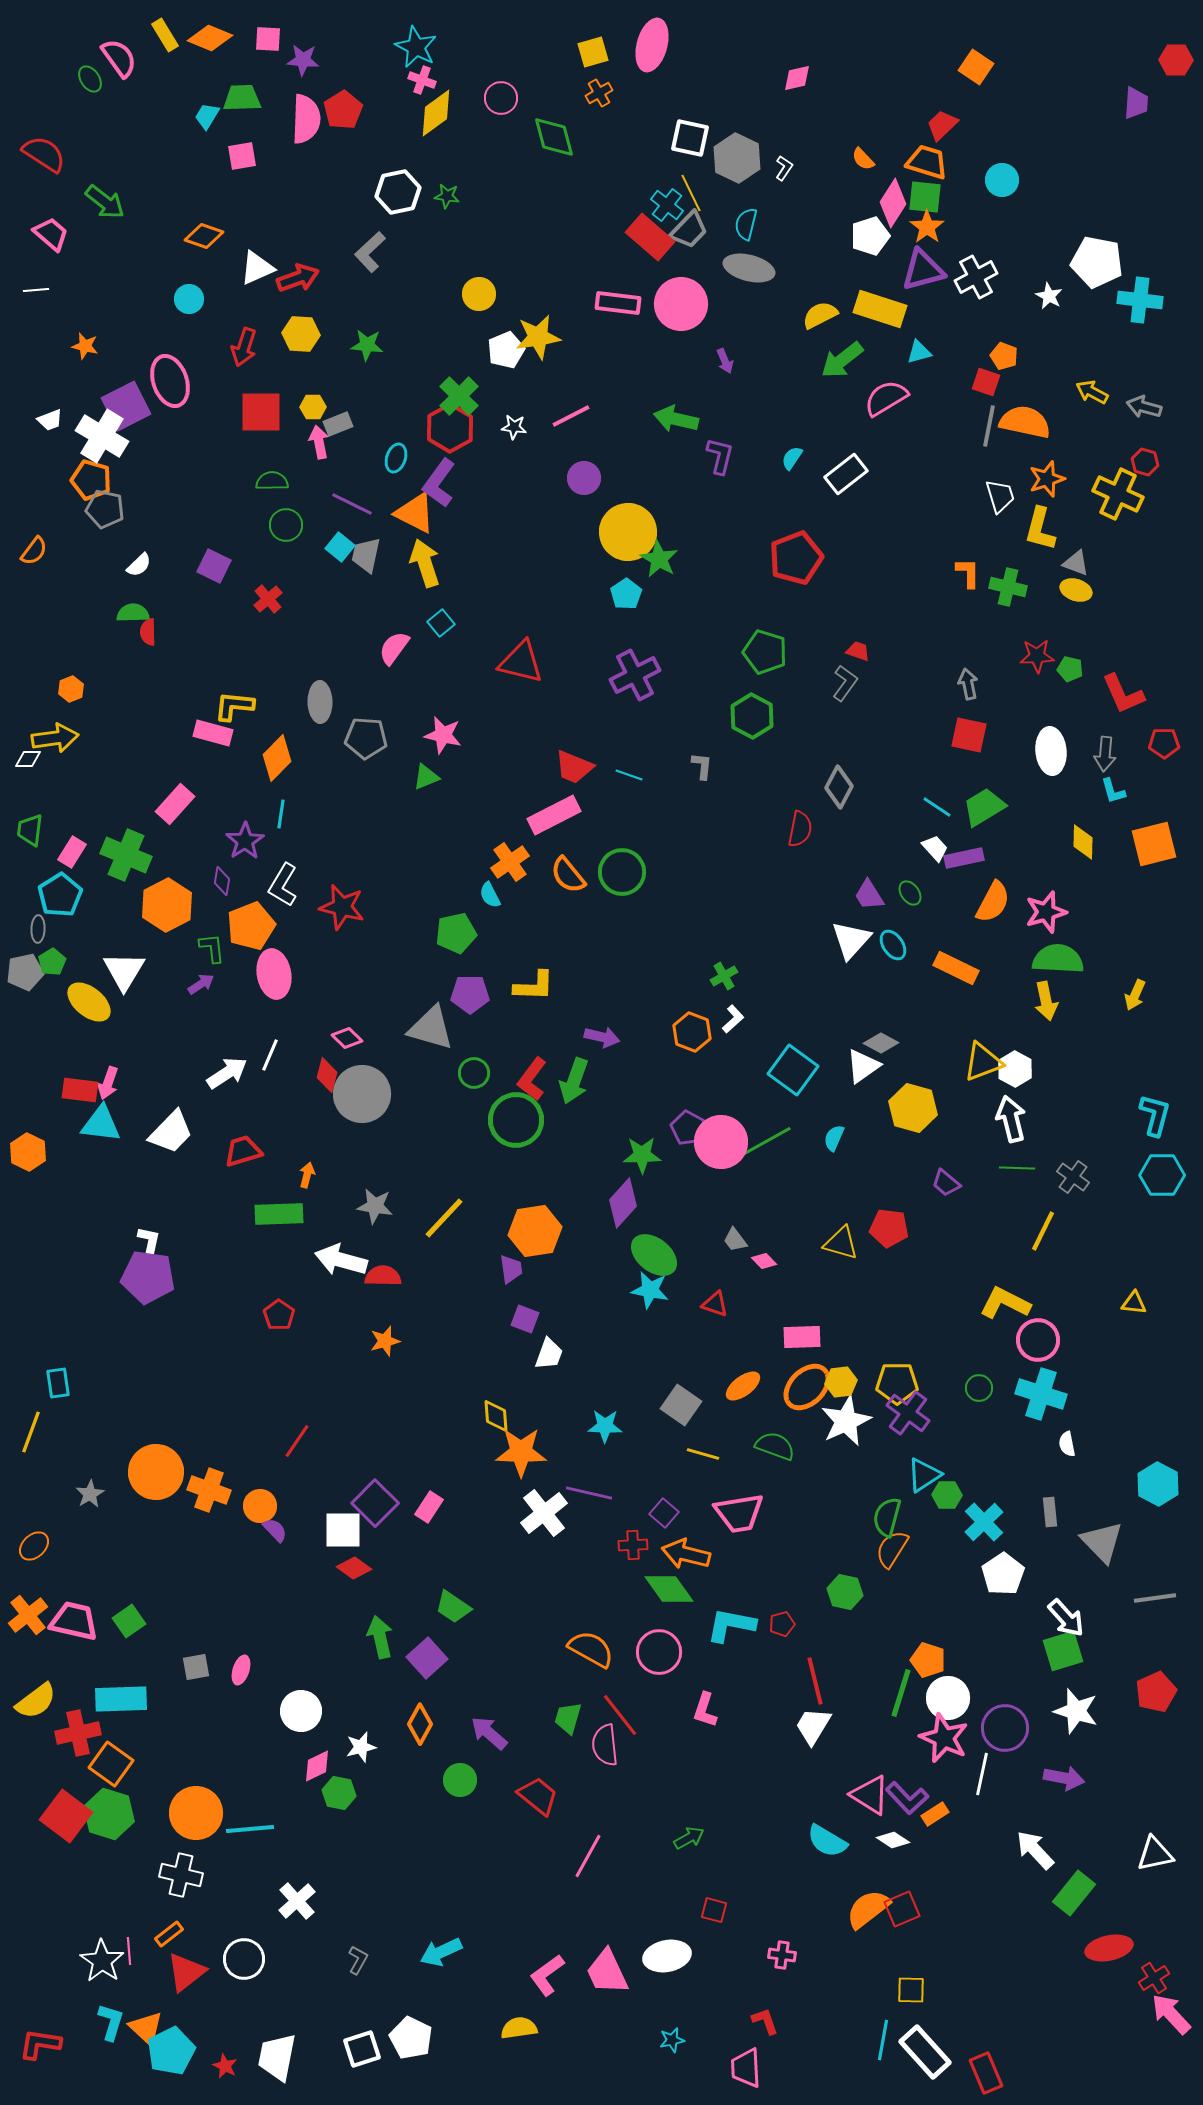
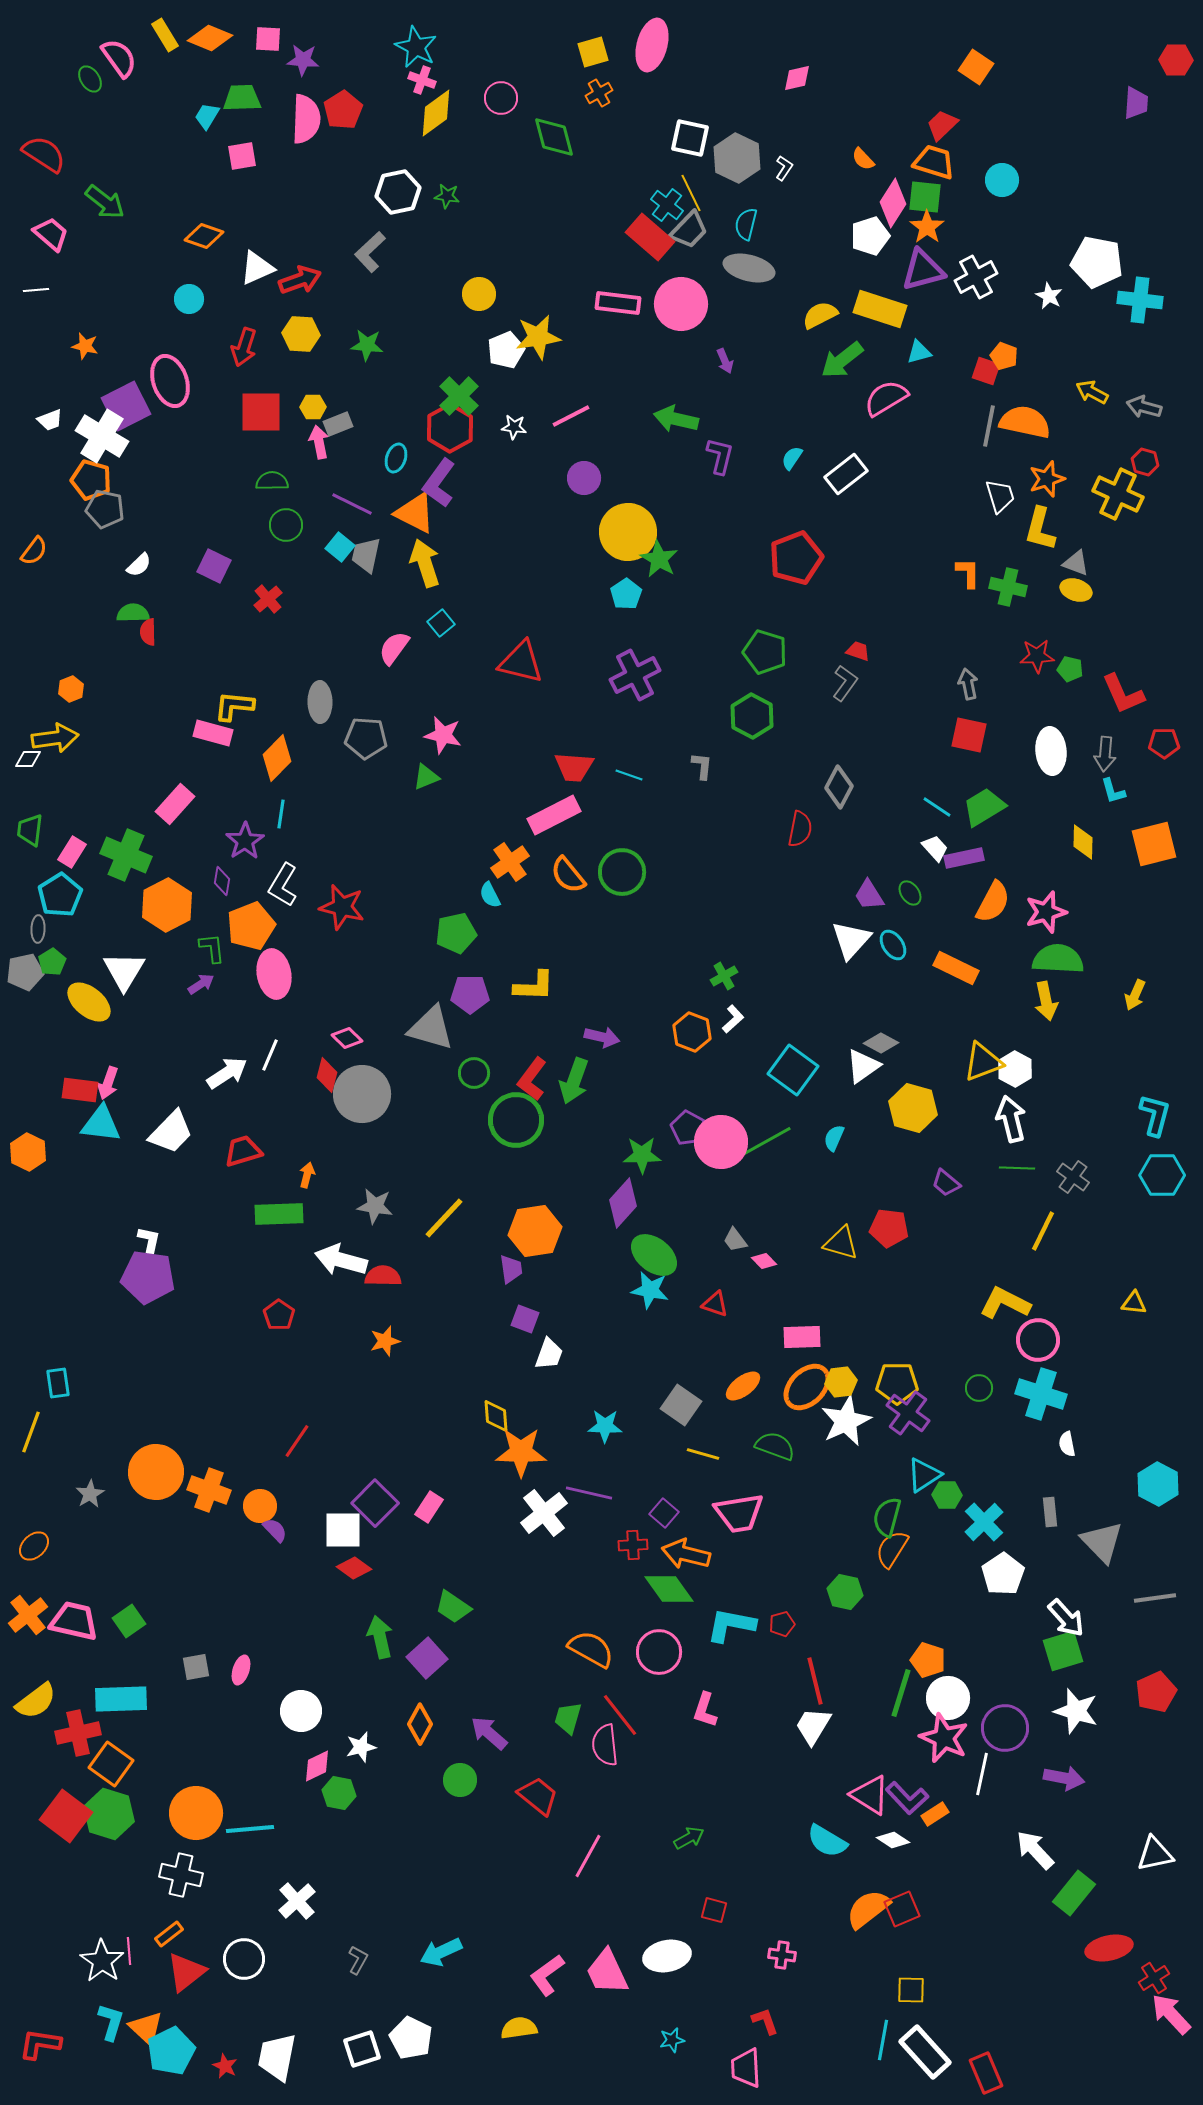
orange trapezoid at (927, 162): moved 7 px right
red arrow at (298, 278): moved 2 px right, 2 px down
red square at (986, 382): moved 11 px up
red trapezoid at (574, 767): rotated 18 degrees counterclockwise
